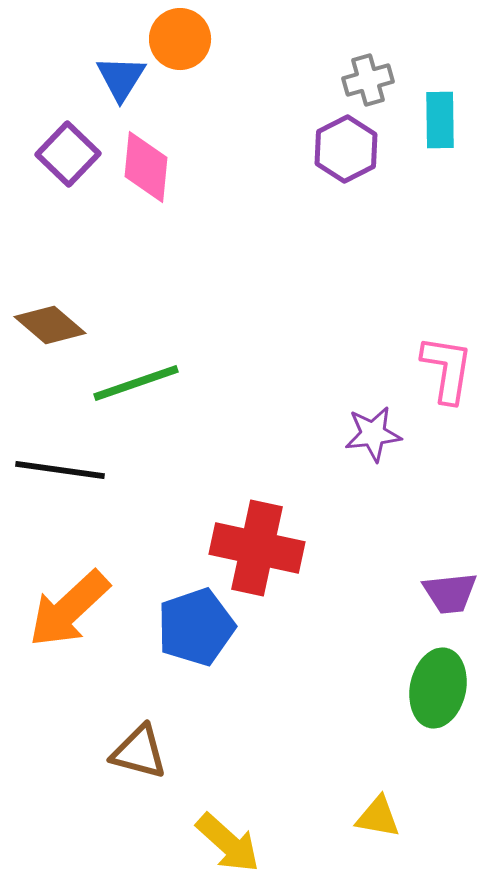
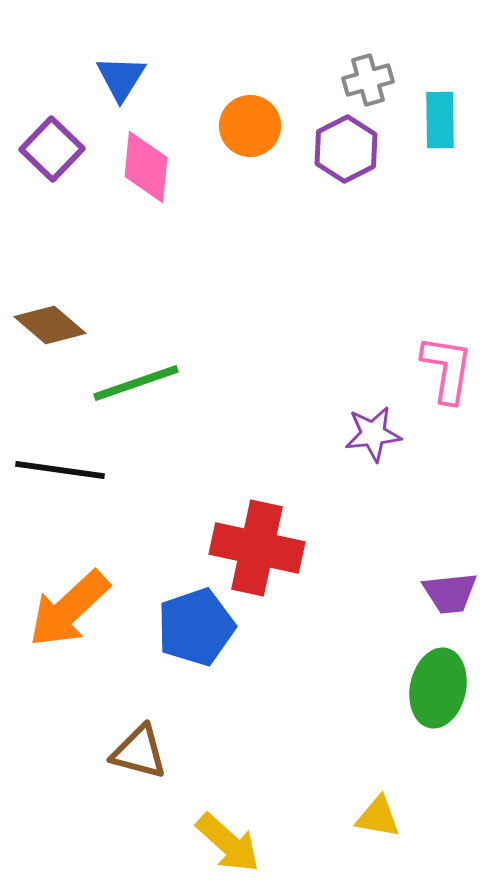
orange circle: moved 70 px right, 87 px down
purple square: moved 16 px left, 5 px up
